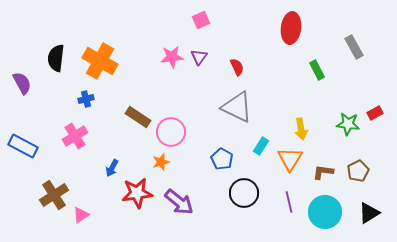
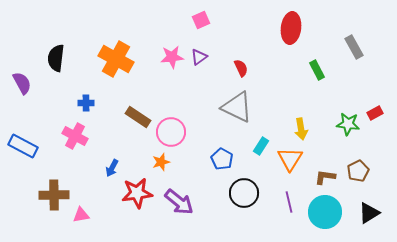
purple triangle: rotated 18 degrees clockwise
orange cross: moved 16 px right, 2 px up
red semicircle: moved 4 px right, 1 px down
blue cross: moved 4 px down; rotated 14 degrees clockwise
pink cross: rotated 30 degrees counterclockwise
brown L-shape: moved 2 px right, 5 px down
brown cross: rotated 32 degrees clockwise
pink triangle: rotated 24 degrees clockwise
